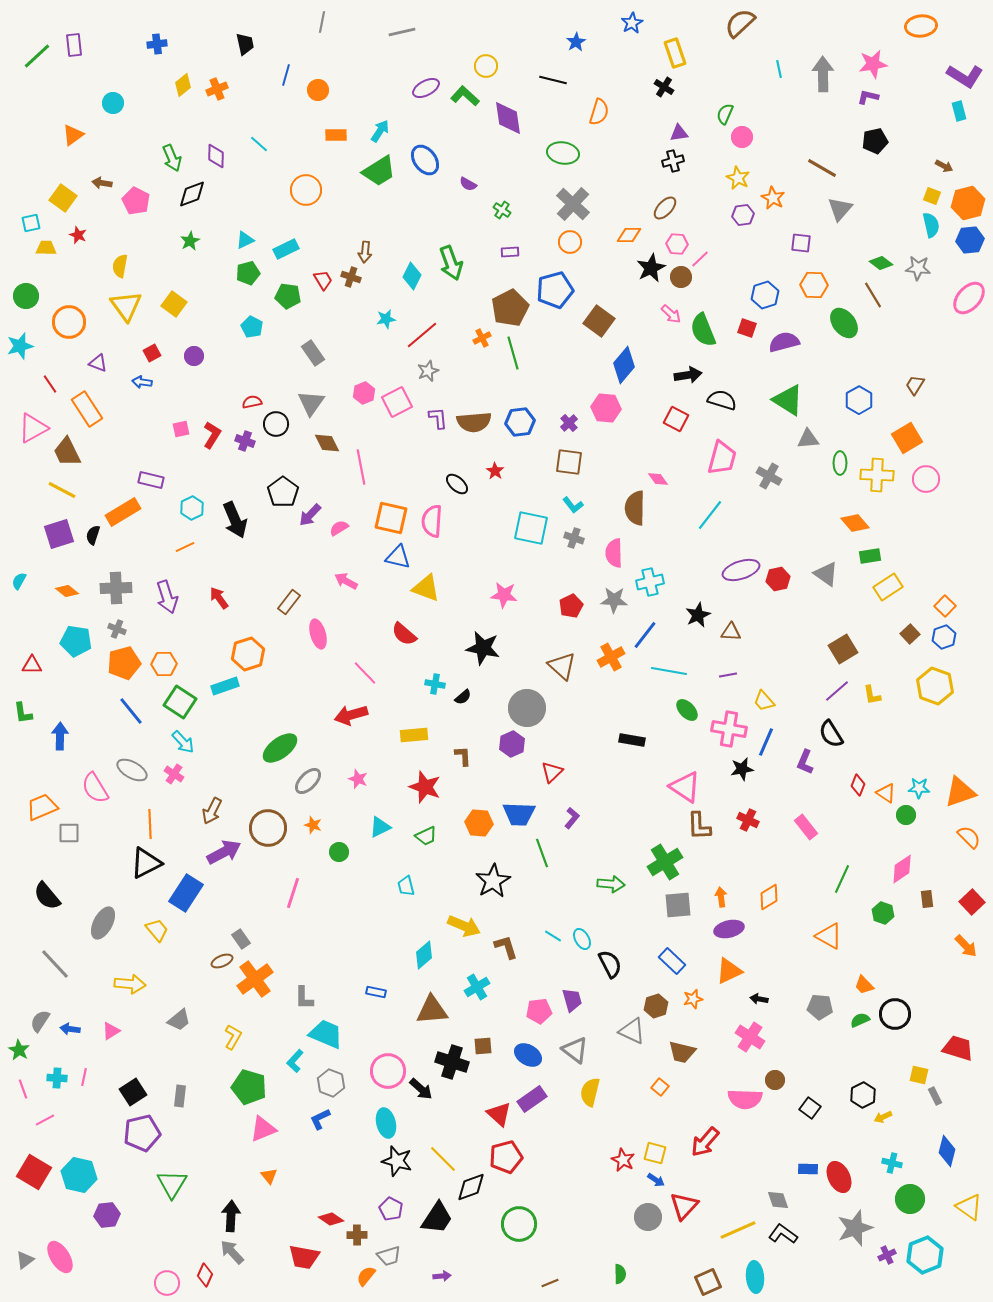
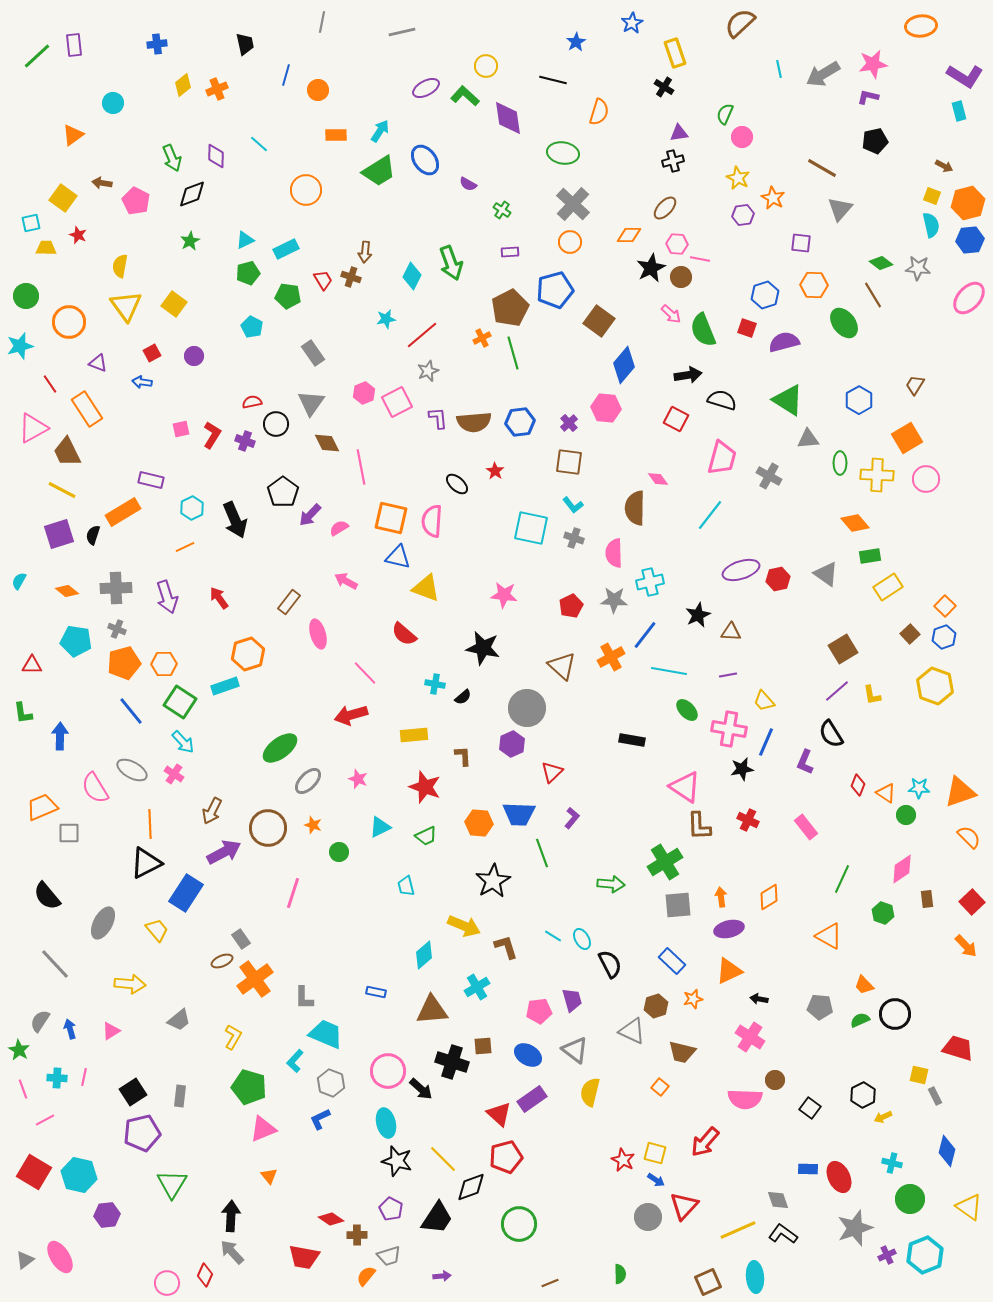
gray arrow at (823, 74): rotated 120 degrees counterclockwise
pink line at (700, 259): rotated 54 degrees clockwise
blue arrow at (70, 1029): rotated 66 degrees clockwise
